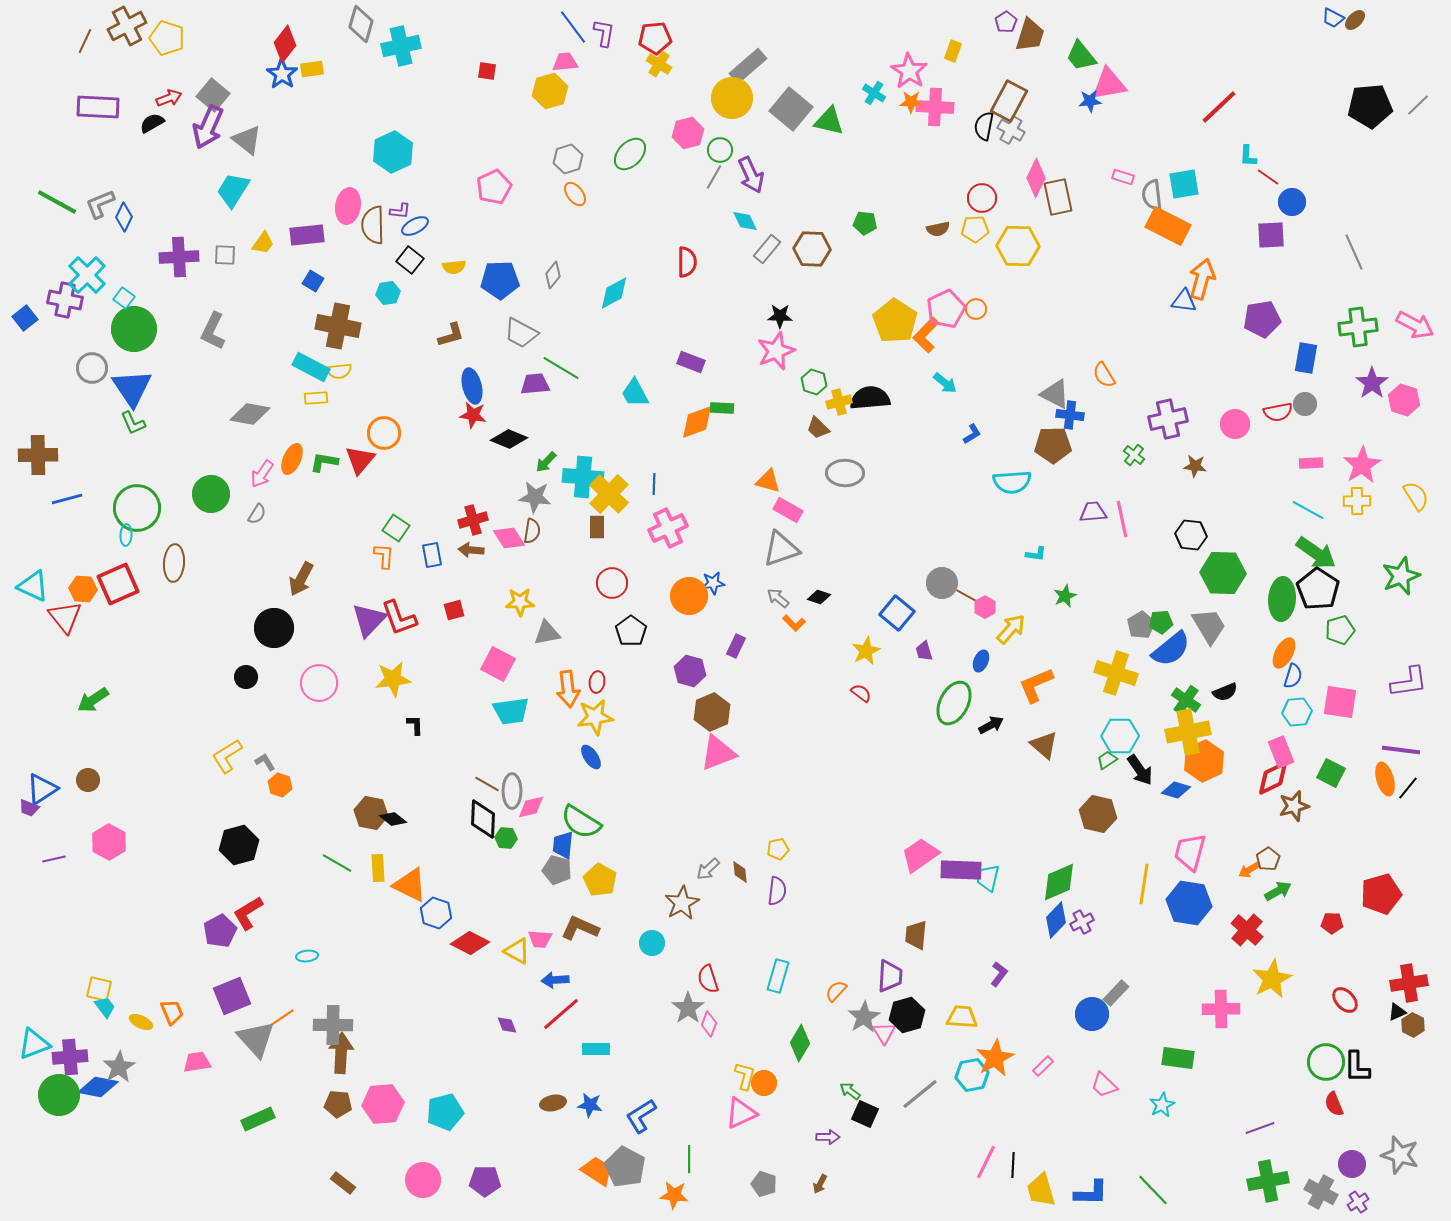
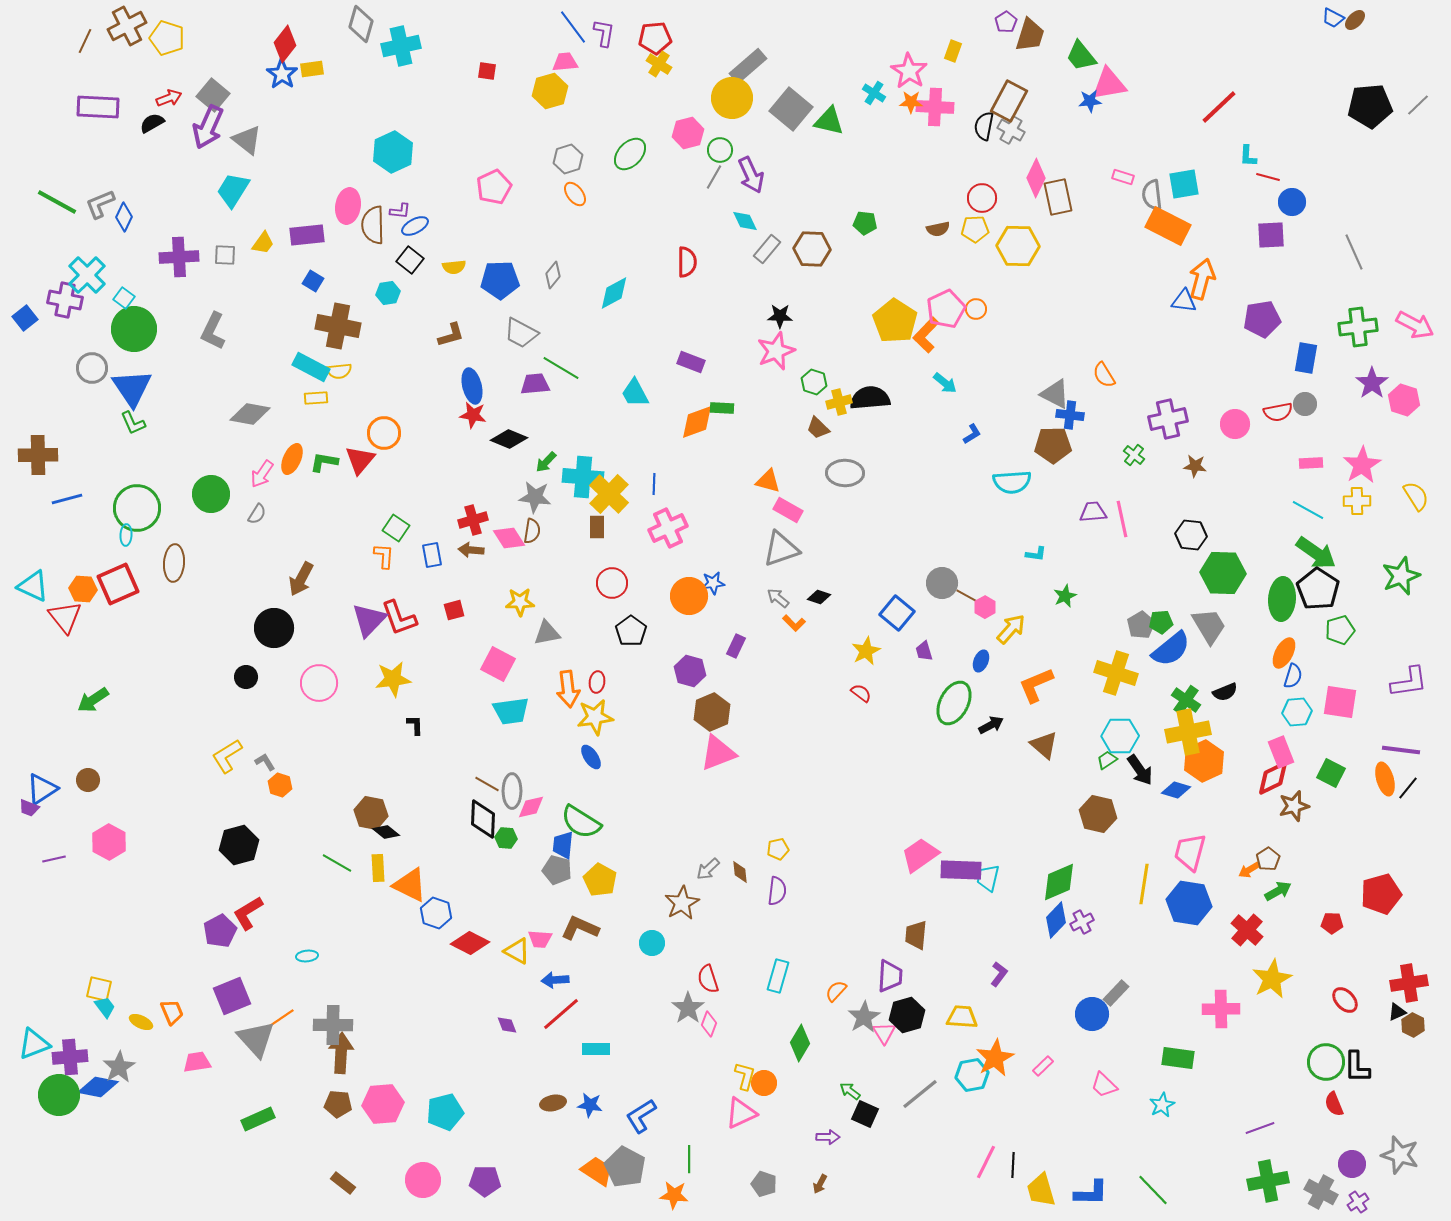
red line at (1268, 177): rotated 20 degrees counterclockwise
black diamond at (393, 819): moved 7 px left, 13 px down
